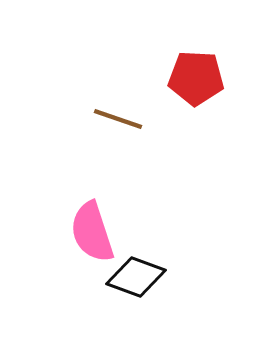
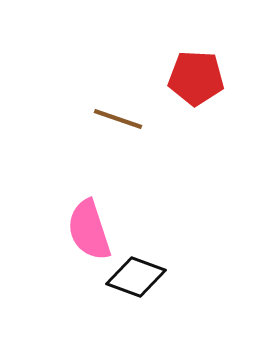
pink semicircle: moved 3 px left, 2 px up
